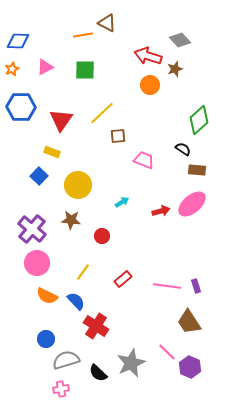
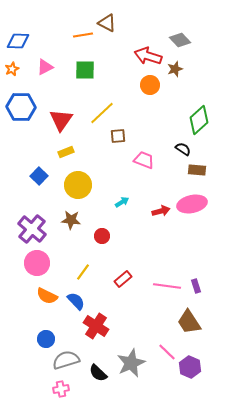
yellow rectangle at (52, 152): moved 14 px right; rotated 42 degrees counterclockwise
pink ellipse at (192, 204): rotated 28 degrees clockwise
